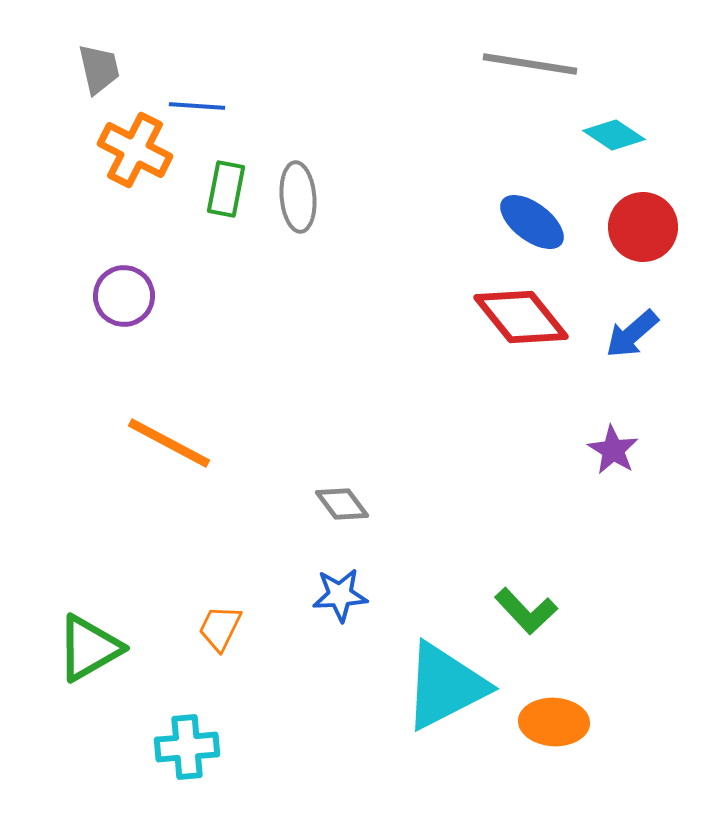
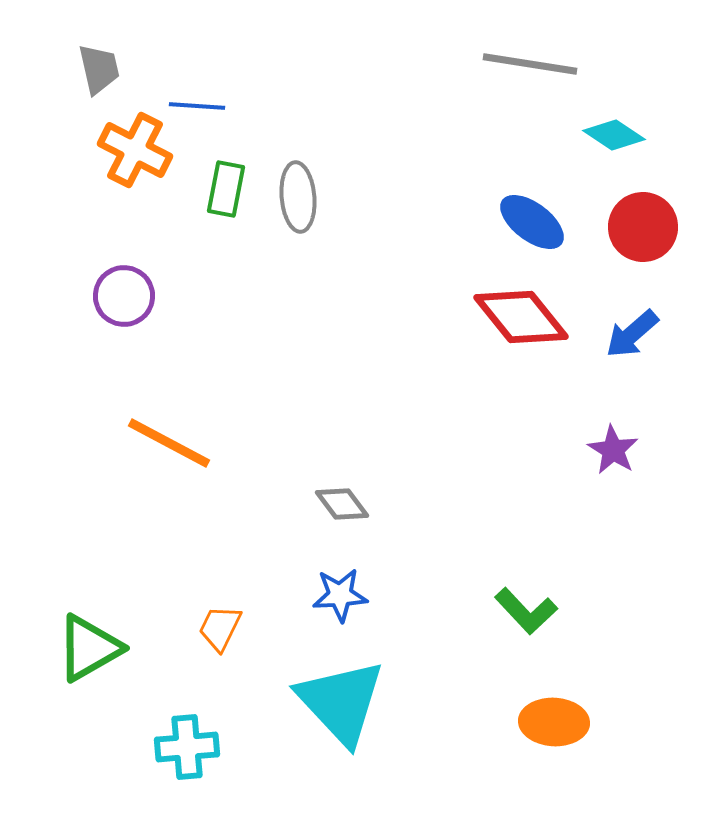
cyan triangle: moved 104 px left, 16 px down; rotated 46 degrees counterclockwise
